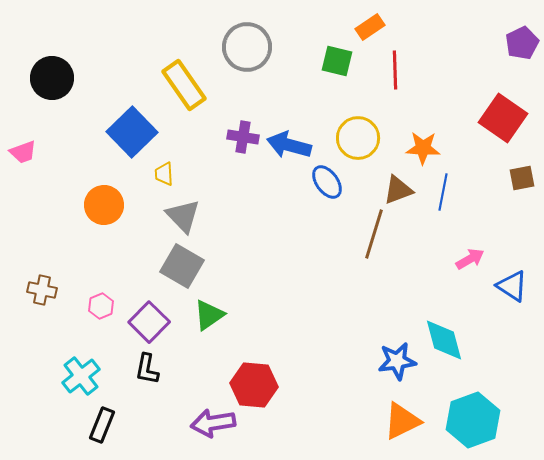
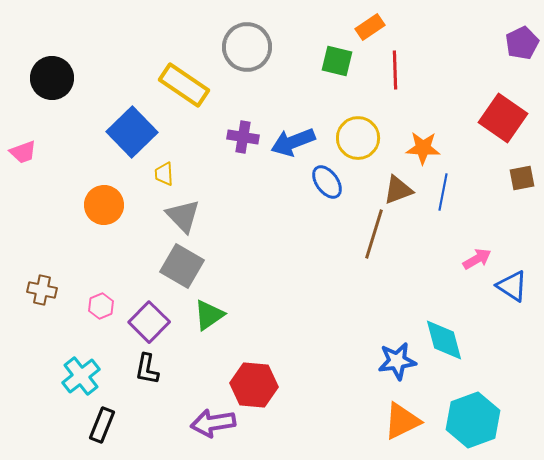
yellow rectangle: rotated 21 degrees counterclockwise
blue arrow: moved 4 px right, 3 px up; rotated 36 degrees counterclockwise
pink arrow: moved 7 px right
